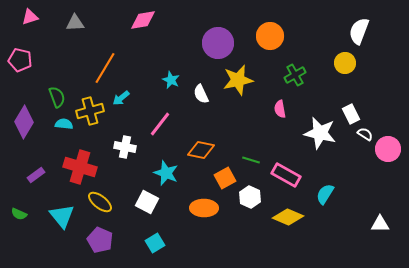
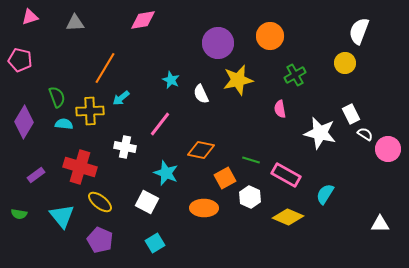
yellow cross at (90, 111): rotated 12 degrees clockwise
green semicircle at (19, 214): rotated 14 degrees counterclockwise
